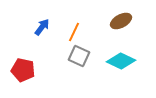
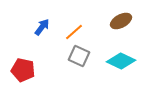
orange line: rotated 24 degrees clockwise
